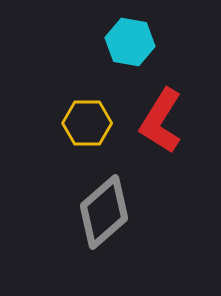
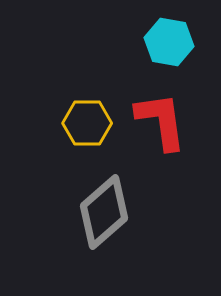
cyan hexagon: moved 39 px right
red L-shape: rotated 140 degrees clockwise
